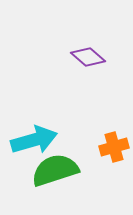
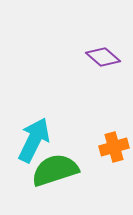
purple diamond: moved 15 px right
cyan arrow: rotated 48 degrees counterclockwise
